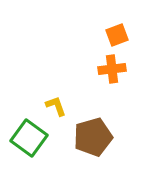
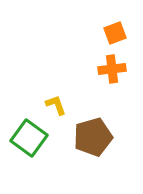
orange square: moved 2 px left, 2 px up
yellow L-shape: moved 1 px up
